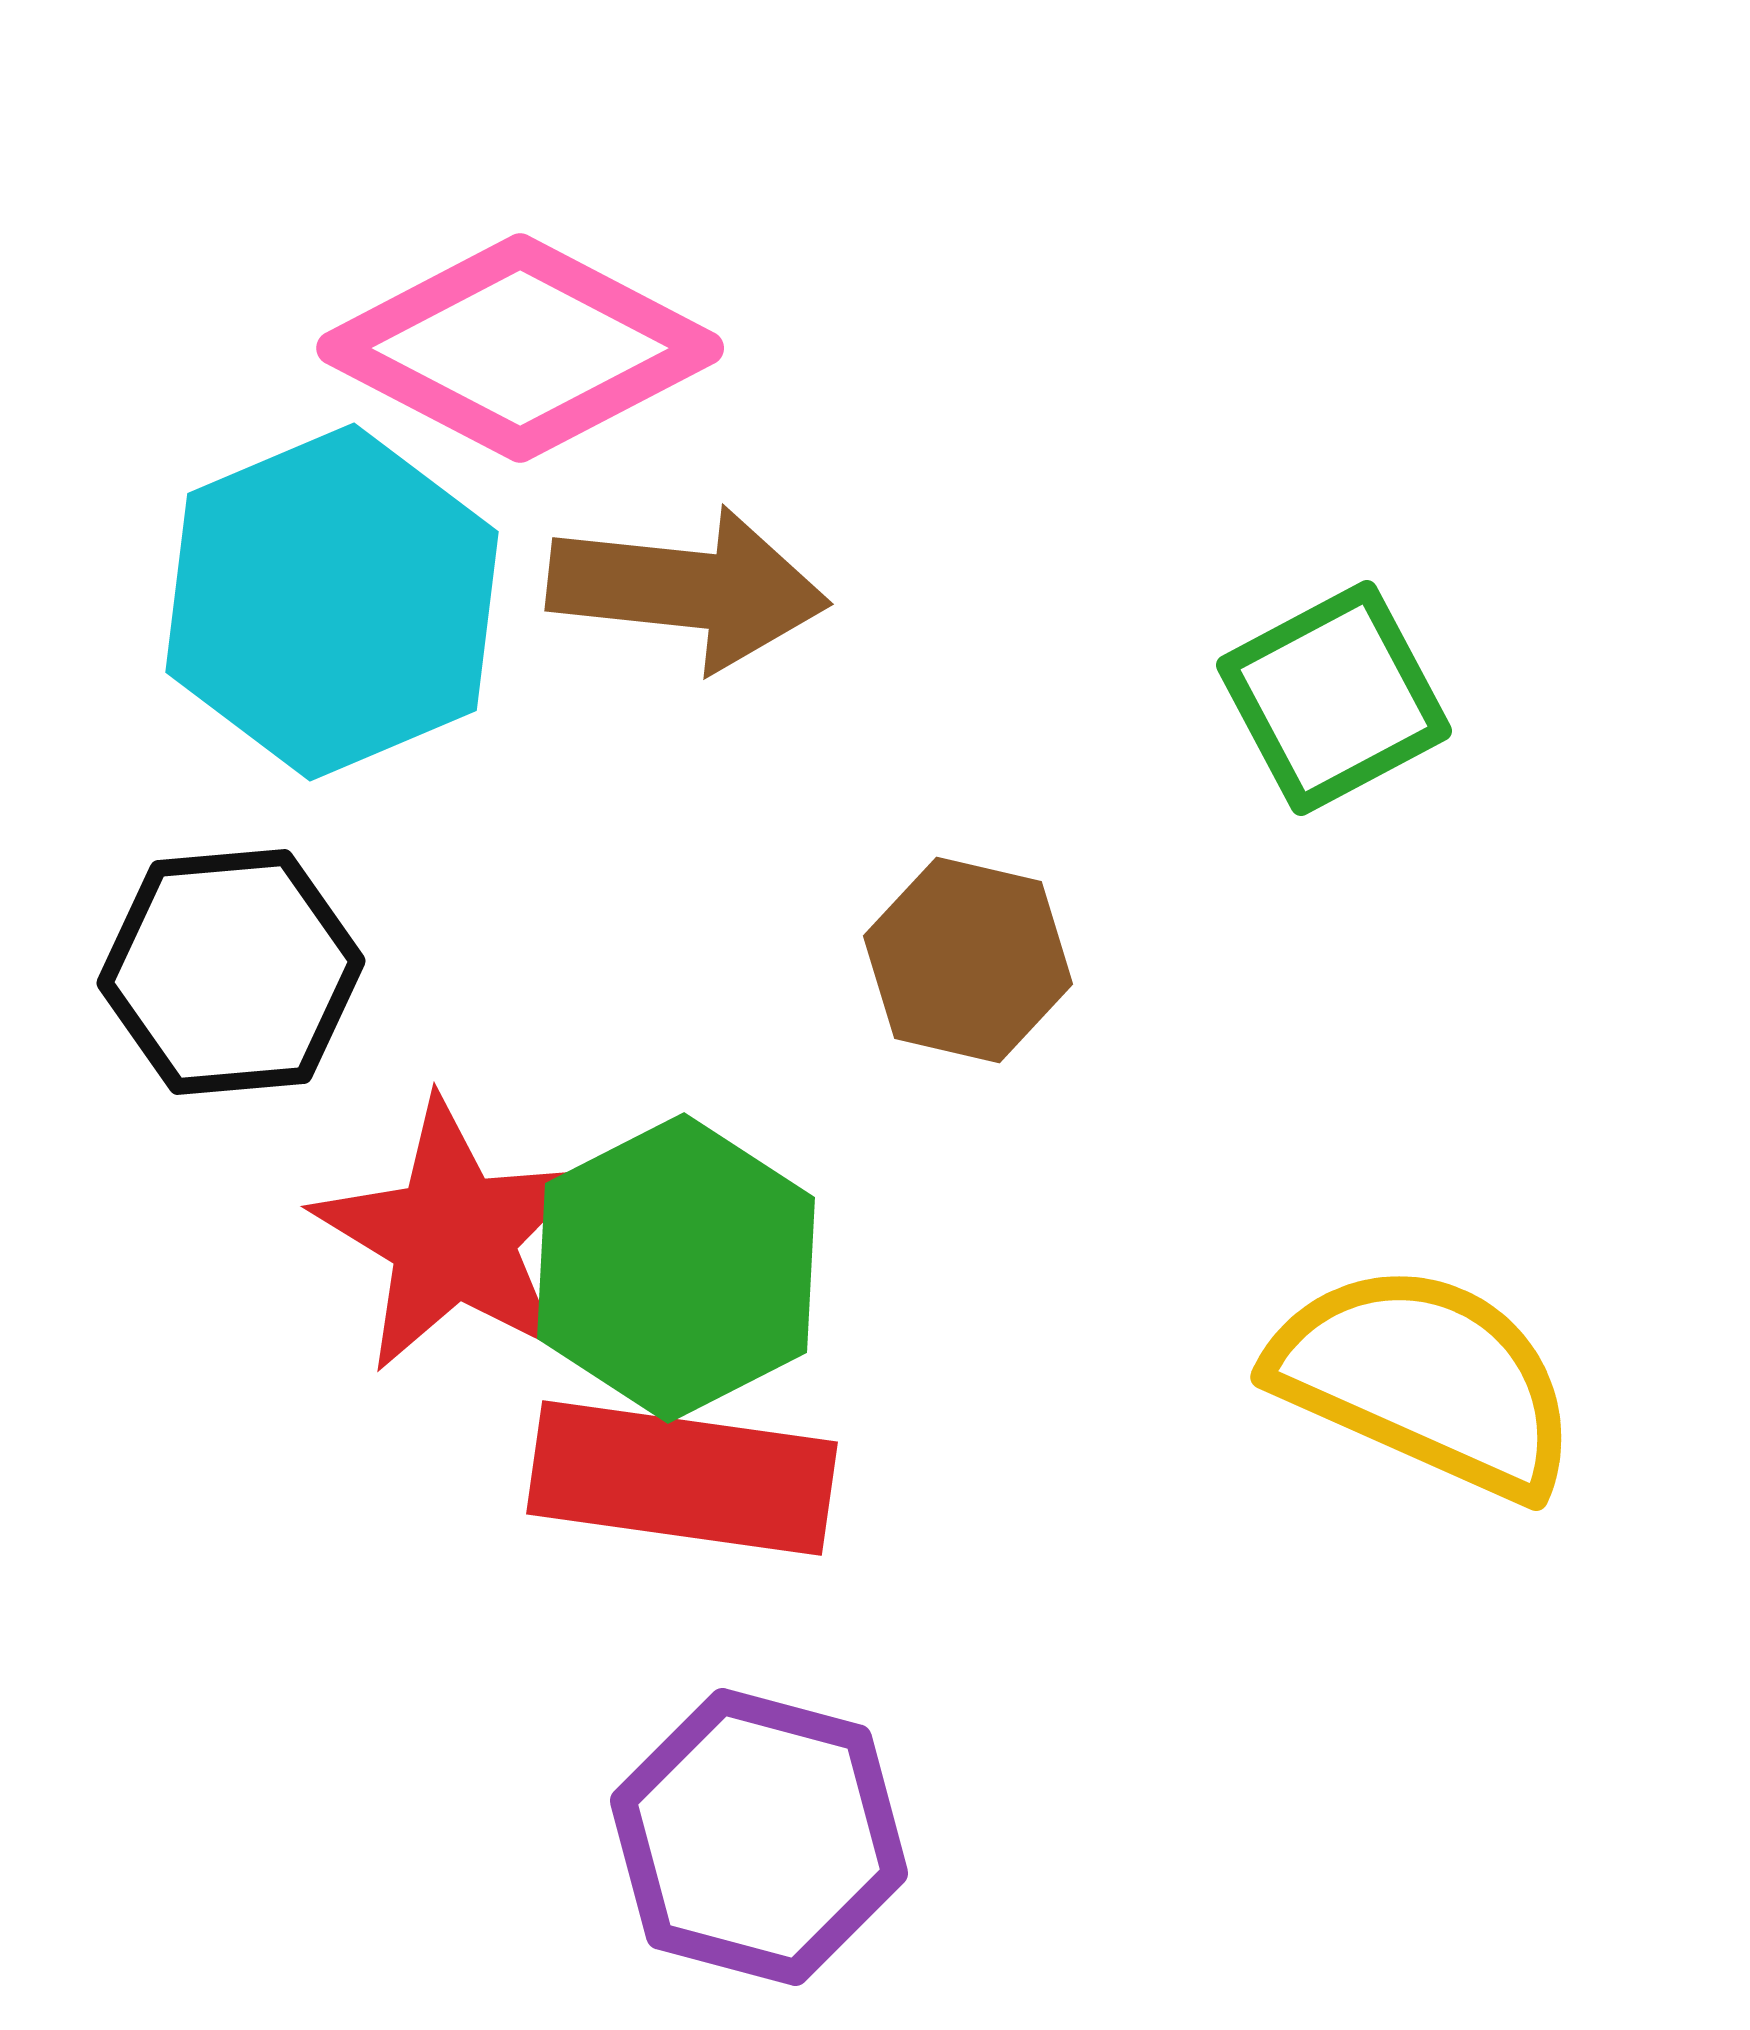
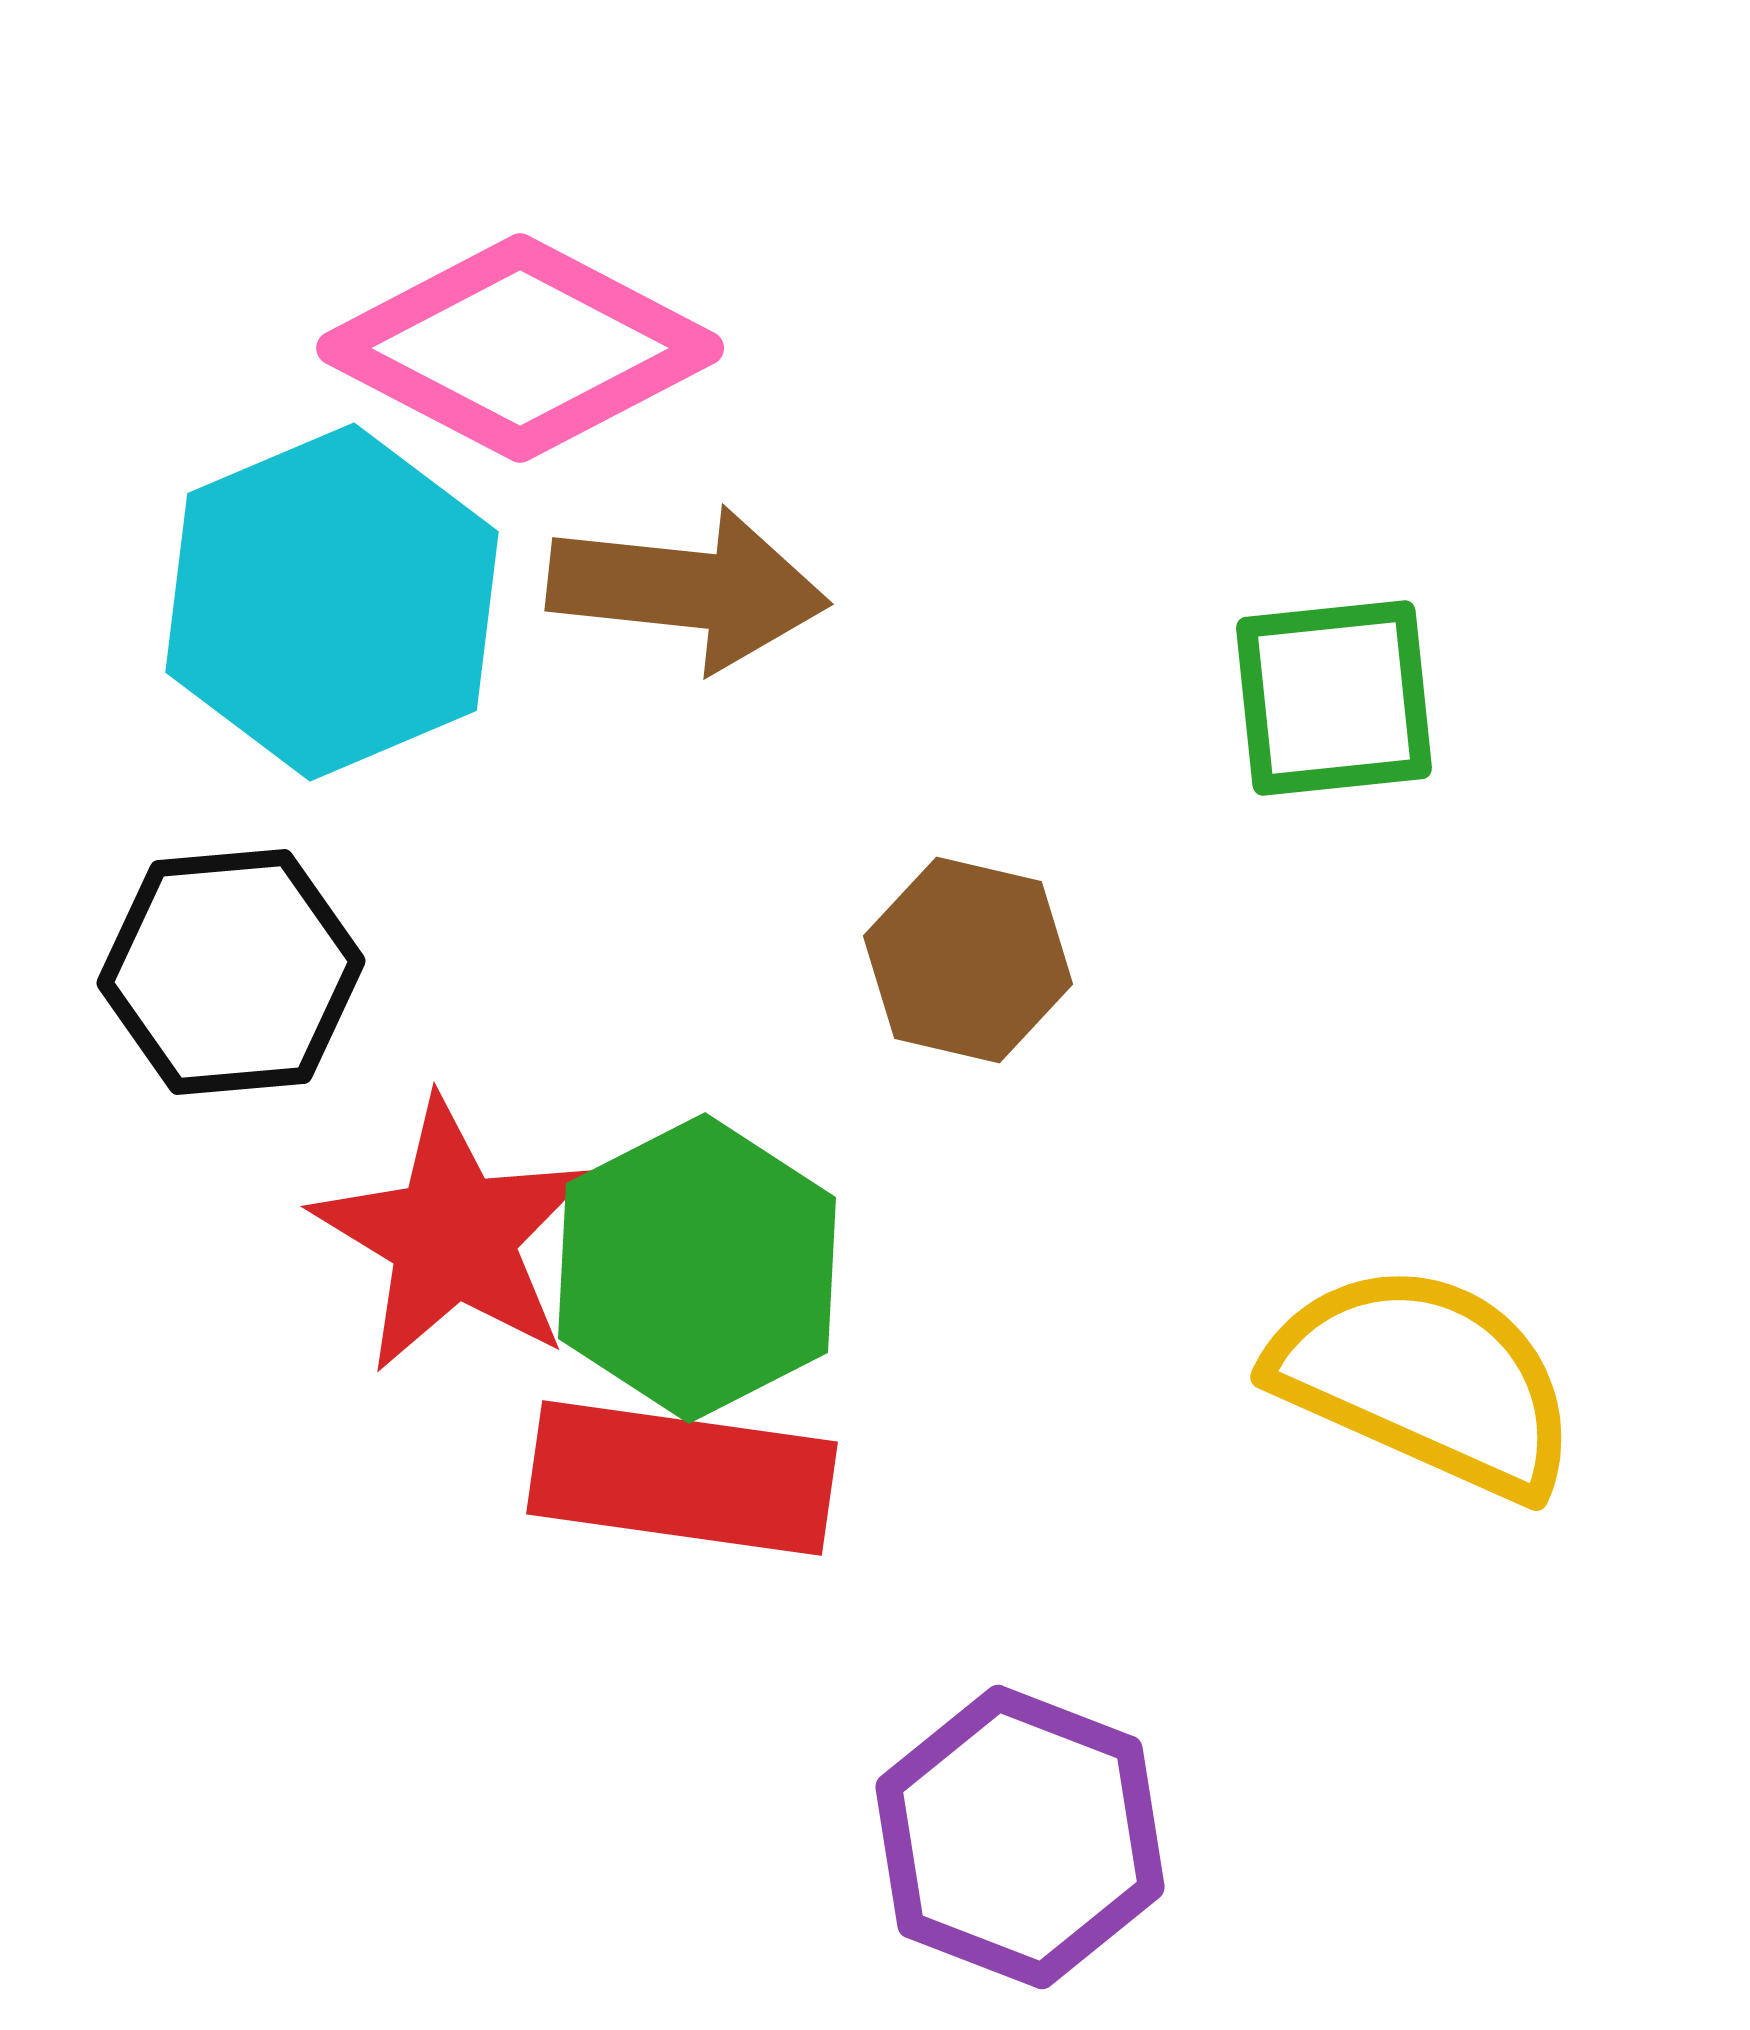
green square: rotated 22 degrees clockwise
green hexagon: moved 21 px right
purple hexagon: moved 261 px right; rotated 6 degrees clockwise
